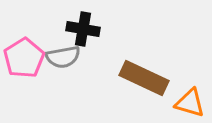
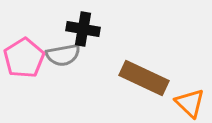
gray semicircle: moved 2 px up
orange triangle: rotated 28 degrees clockwise
